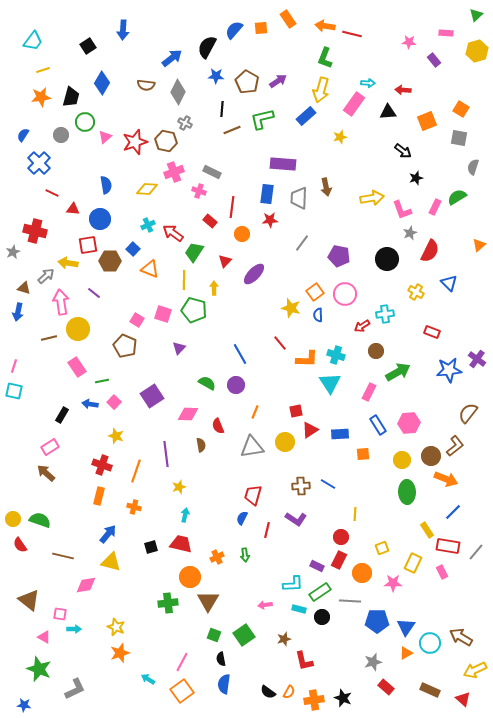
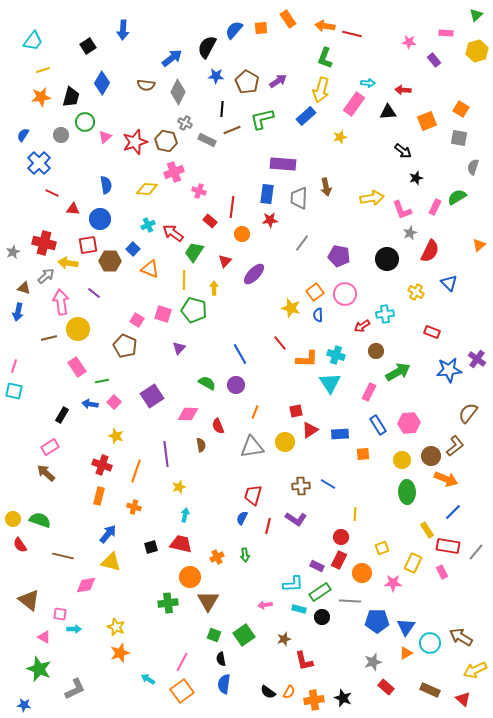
gray rectangle at (212, 172): moved 5 px left, 32 px up
red cross at (35, 231): moved 9 px right, 12 px down
red line at (267, 530): moved 1 px right, 4 px up
